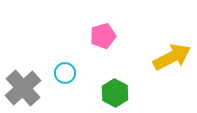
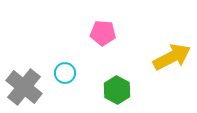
pink pentagon: moved 3 px up; rotated 20 degrees clockwise
gray cross: moved 1 px right, 1 px up; rotated 9 degrees counterclockwise
green hexagon: moved 2 px right, 3 px up
